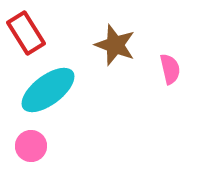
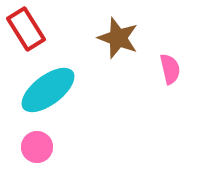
red rectangle: moved 4 px up
brown star: moved 3 px right, 7 px up
pink circle: moved 6 px right, 1 px down
